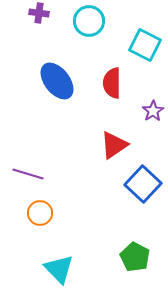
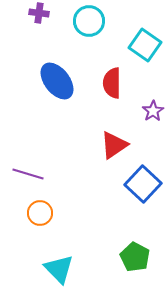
cyan square: rotated 8 degrees clockwise
